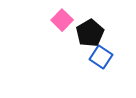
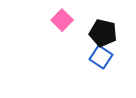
black pentagon: moved 13 px right; rotated 28 degrees counterclockwise
